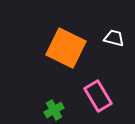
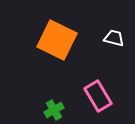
orange square: moved 9 px left, 8 px up
